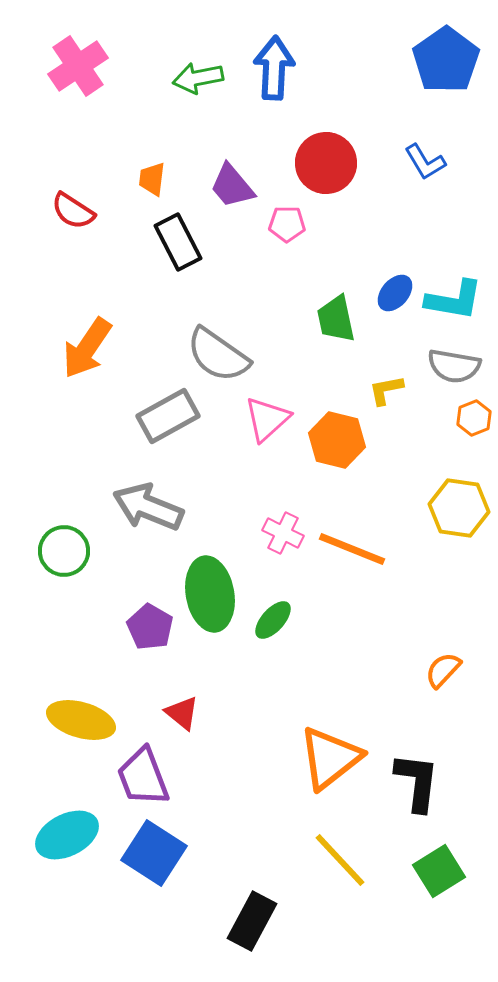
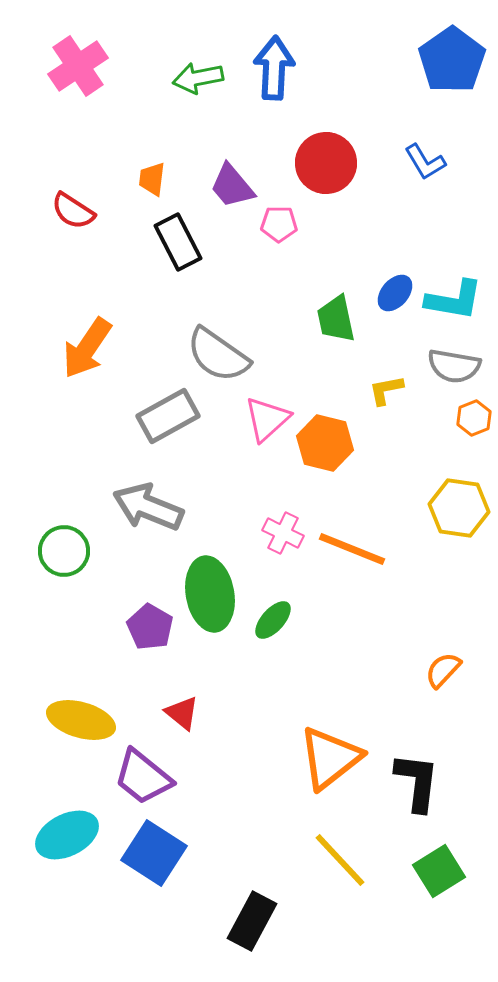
blue pentagon at (446, 60): moved 6 px right
pink pentagon at (287, 224): moved 8 px left
orange hexagon at (337, 440): moved 12 px left, 3 px down
purple trapezoid at (143, 777): rotated 30 degrees counterclockwise
